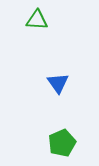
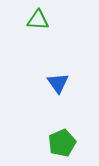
green triangle: moved 1 px right
